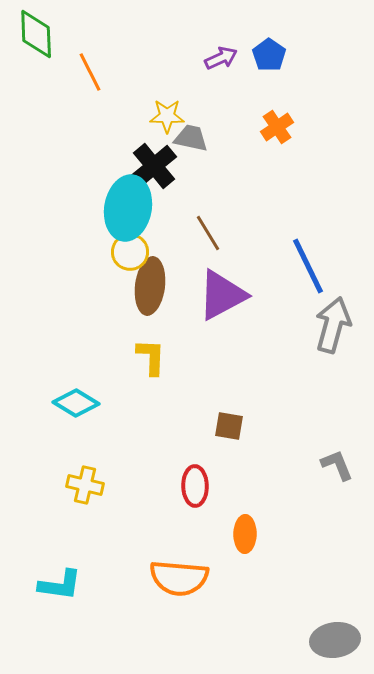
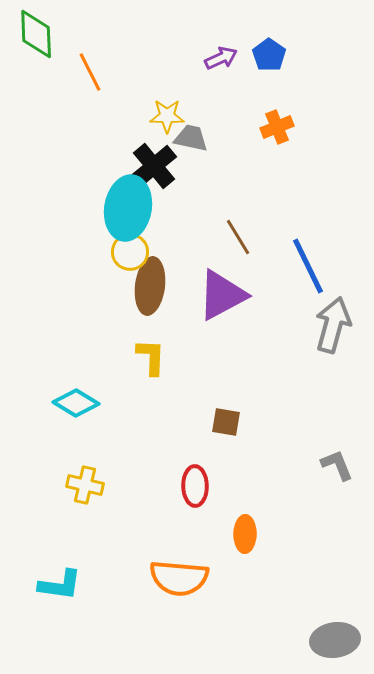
orange cross: rotated 12 degrees clockwise
brown line: moved 30 px right, 4 px down
brown square: moved 3 px left, 4 px up
